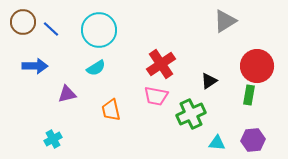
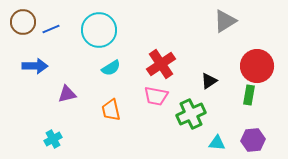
blue line: rotated 66 degrees counterclockwise
cyan semicircle: moved 15 px right
